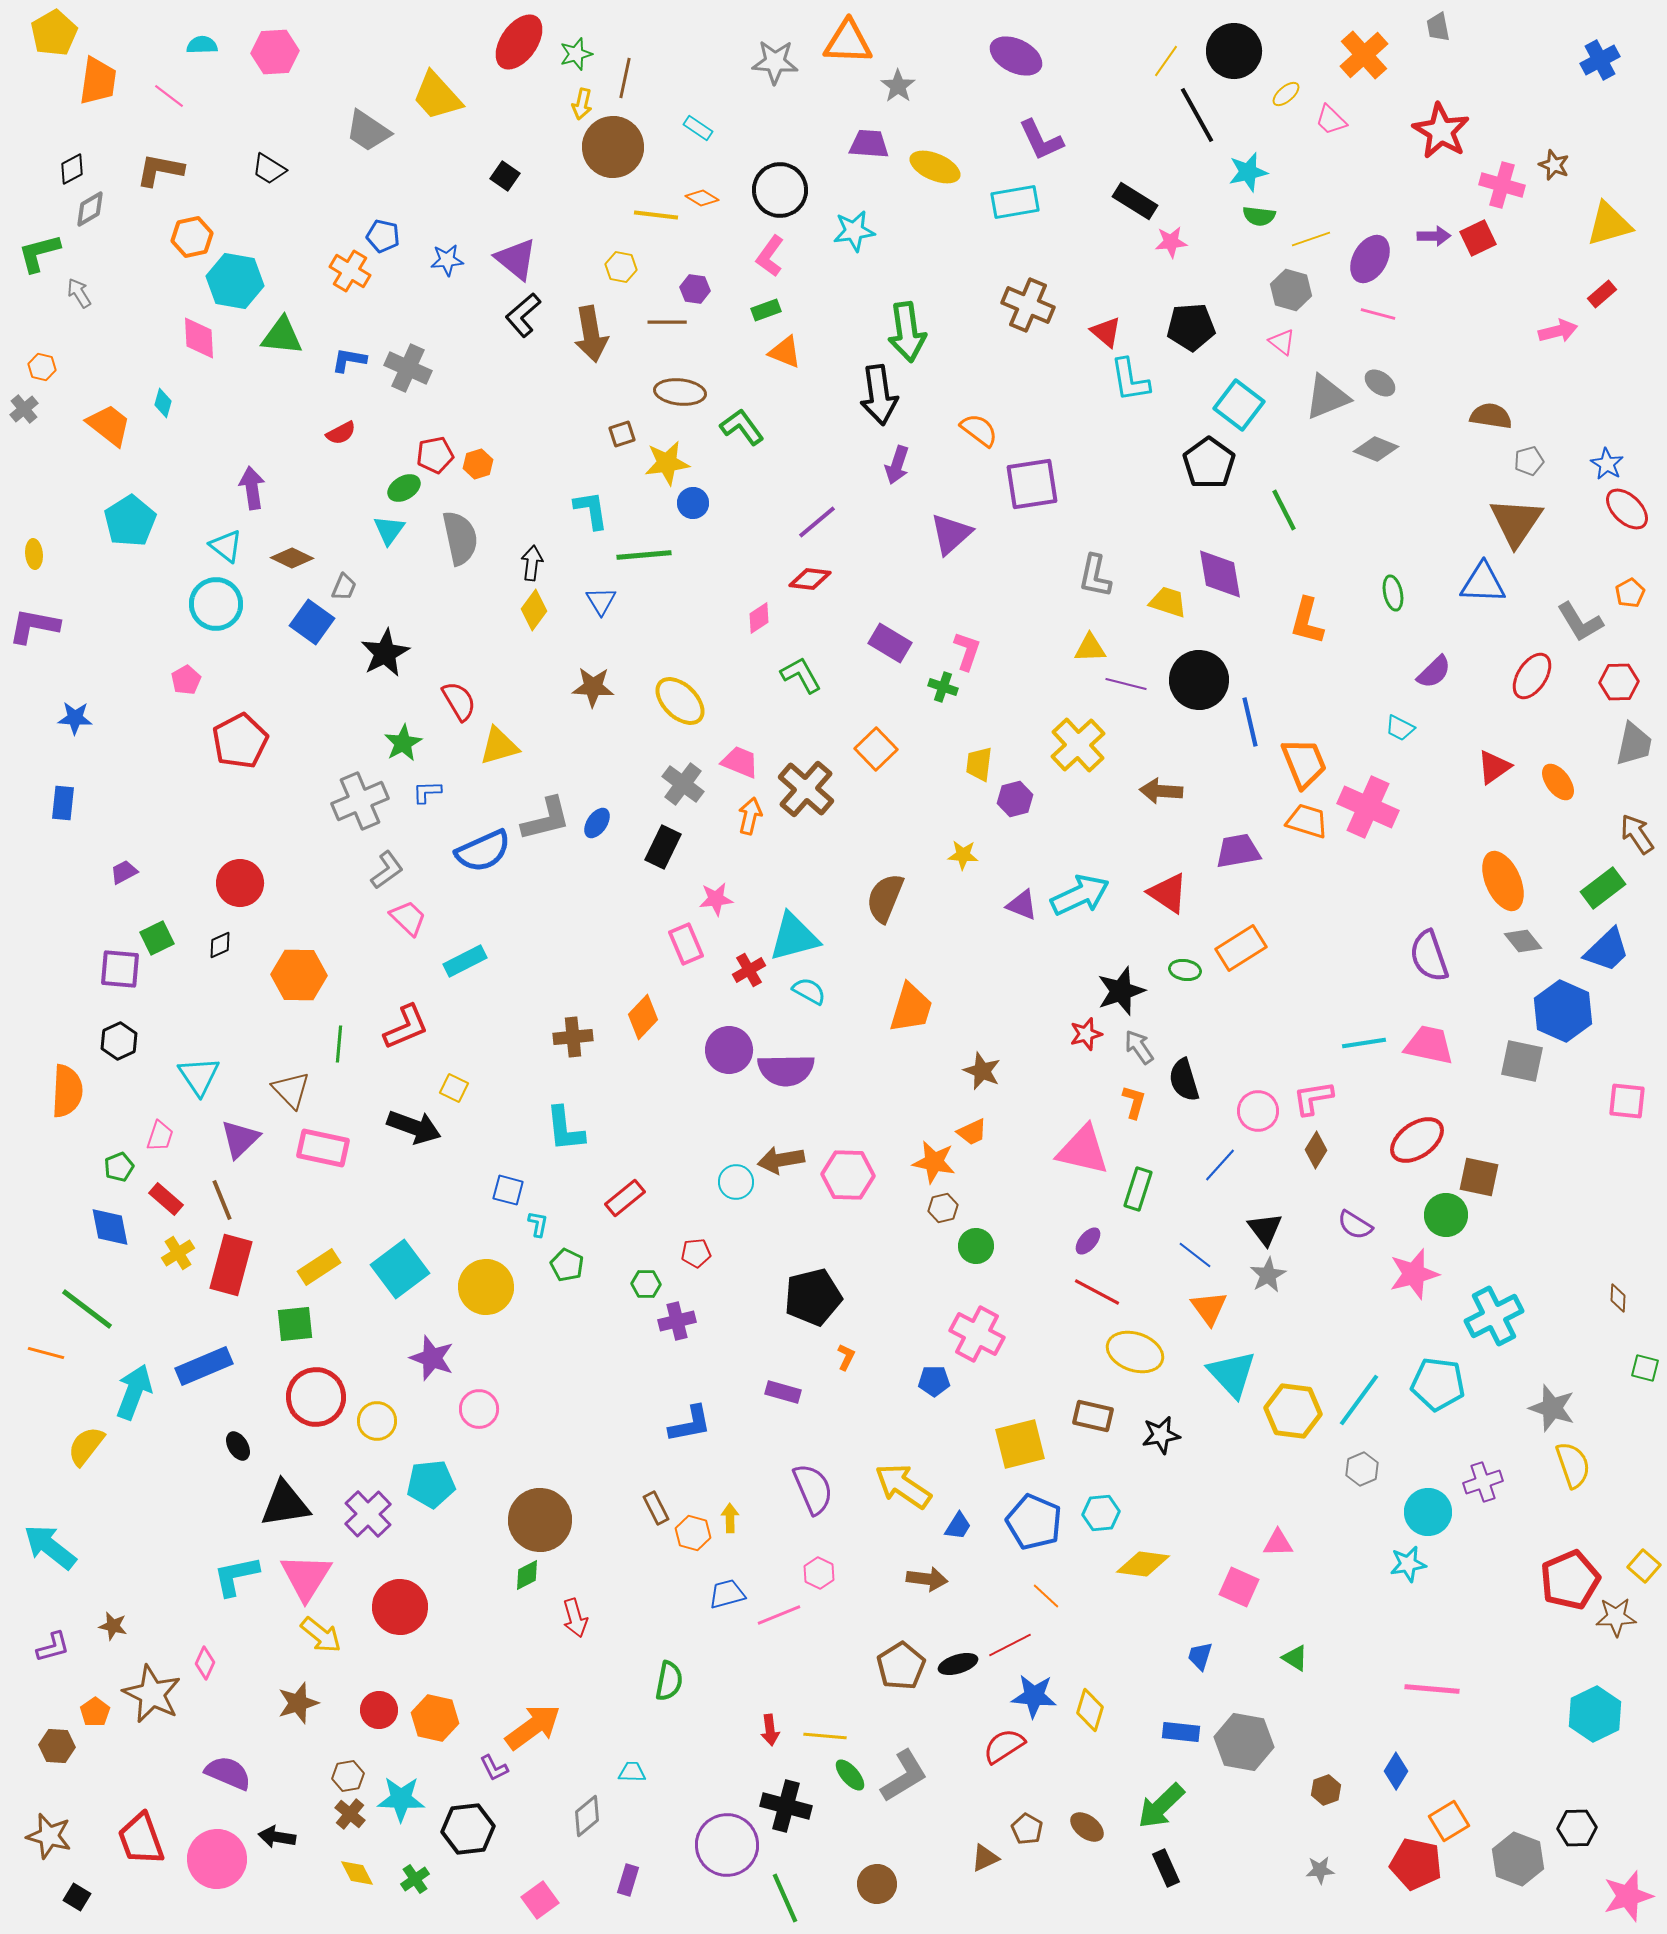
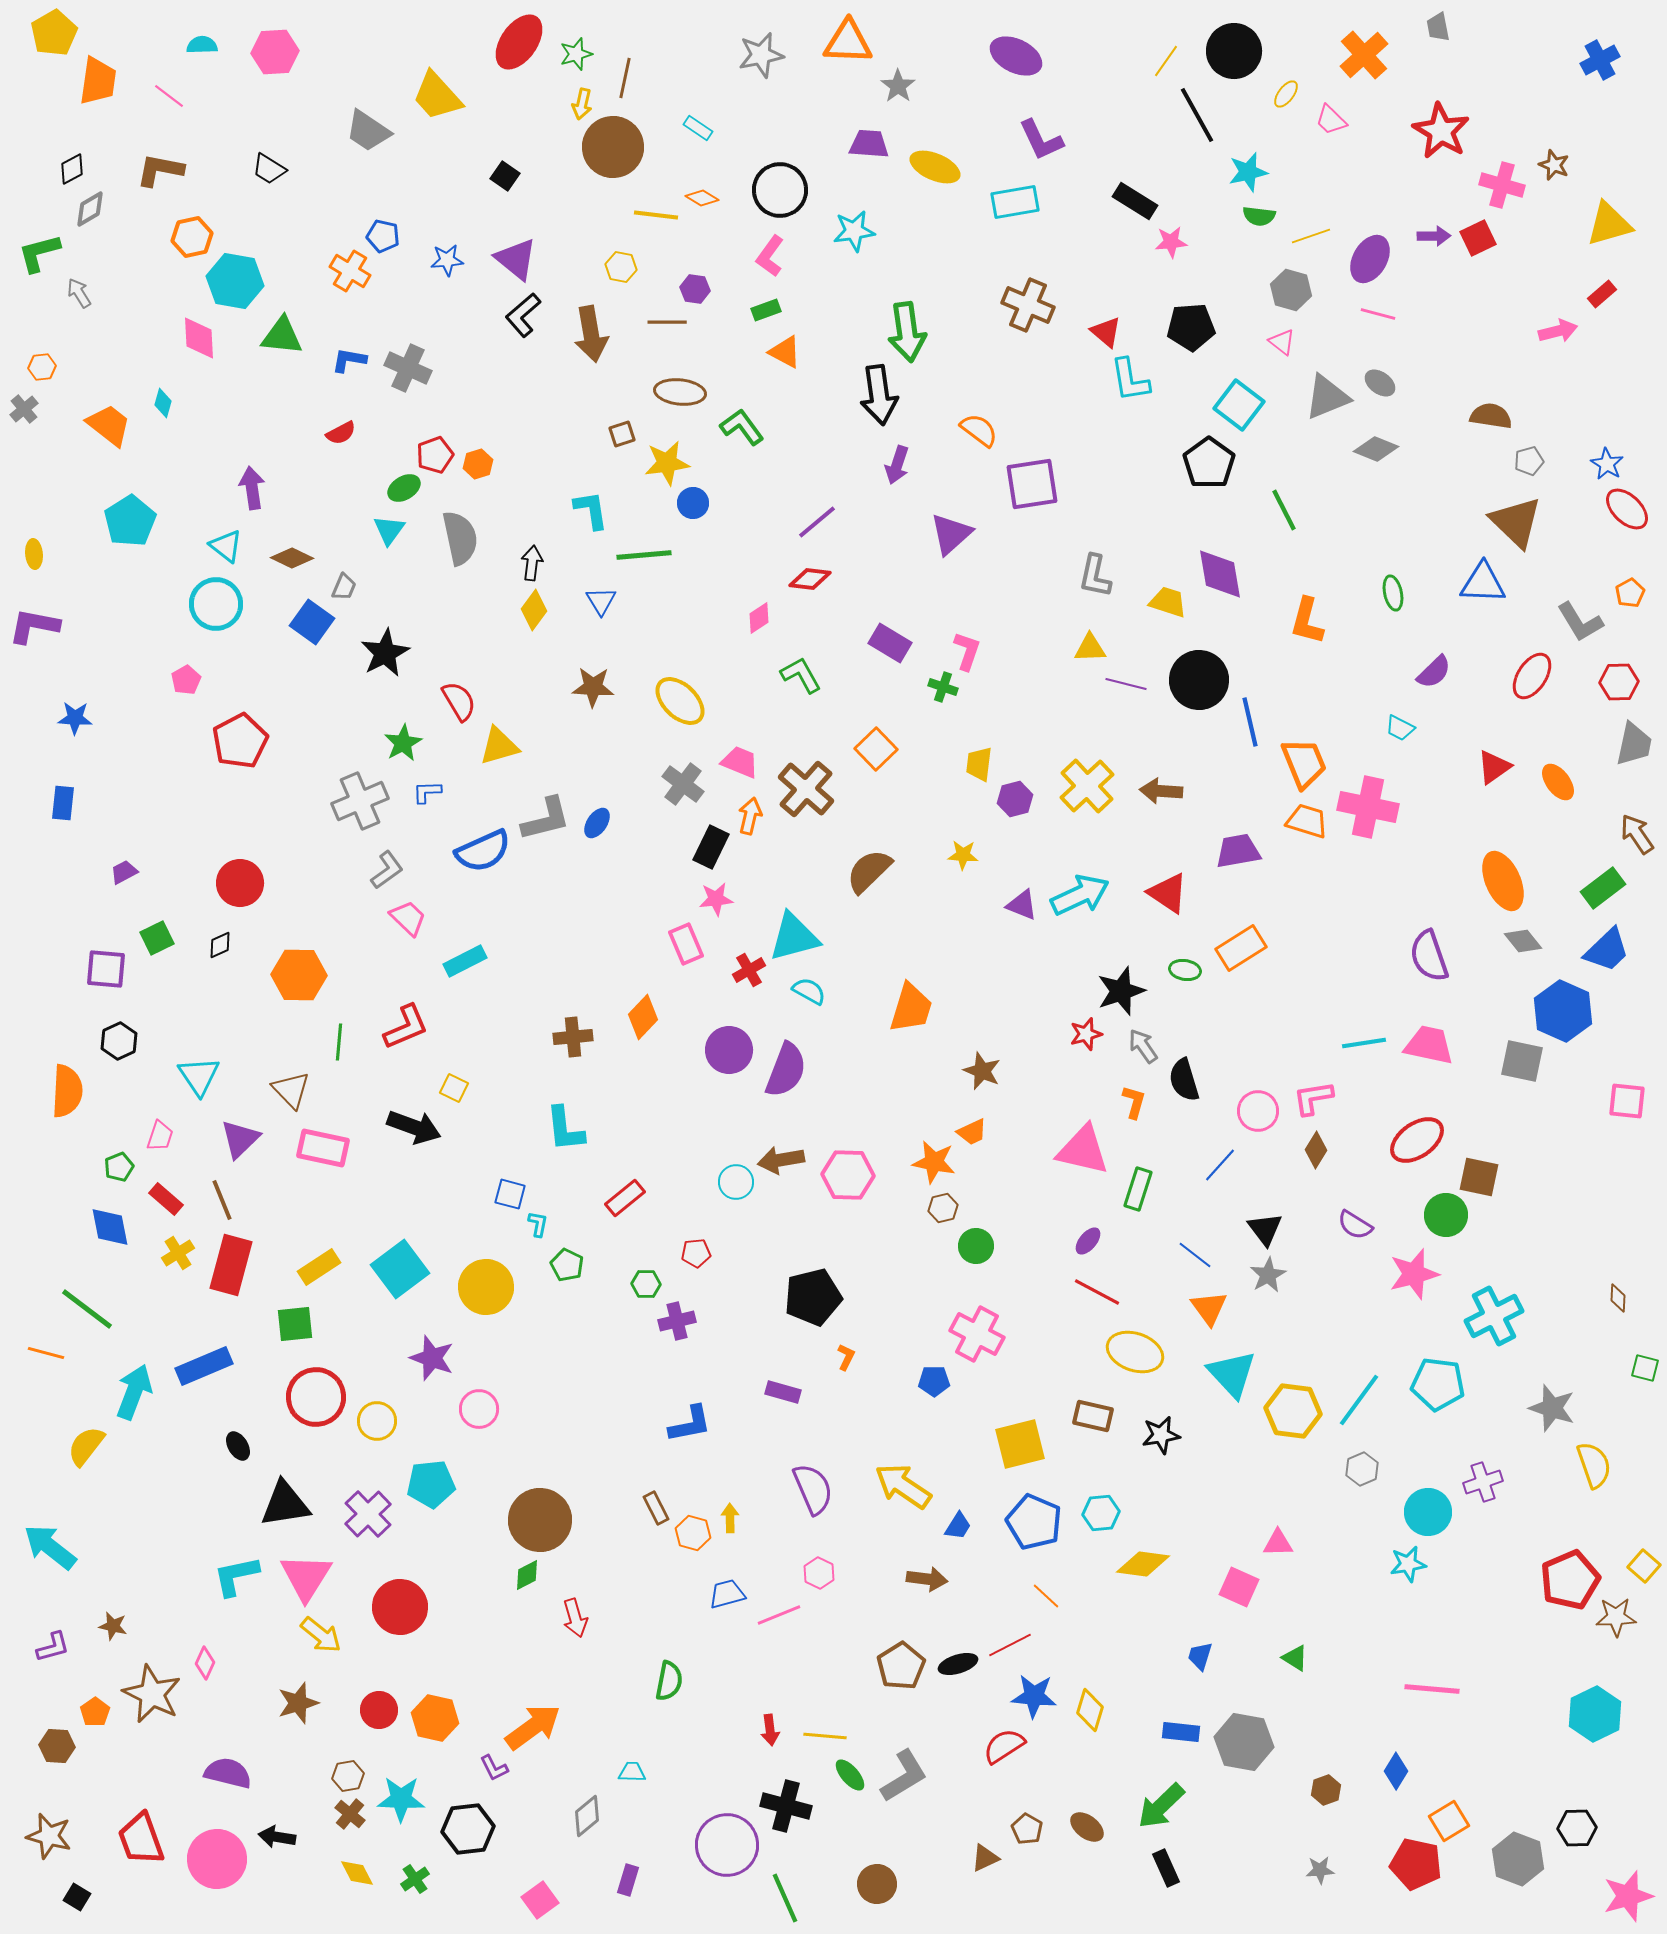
gray star at (775, 62): moved 14 px left, 7 px up; rotated 15 degrees counterclockwise
yellow ellipse at (1286, 94): rotated 12 degrees counterclockwise
yellow line at (1311, 239): moved 3 px up
orange triangle at (785, 352): rotated 6 degrees clockwise
orange hexagon at (42, 367): rotated 20 degrees counterclockwise
red pentagon at (435, 455): rotated 9 degrees counterclockwise
brown triangle at (1516, 522): rotated 20 degrees counterclockwise
yellow cross at (1078, 745): moved 9 px right, 41 px down
pink cross at (1368, 807): rotated 12 degrees counterclockwise
black rectangle at (663, 847): moved 48 px right
brown semicircle at (885, 898): moved 16 px left, 27 px up; rotated 24 degrees clockwise
purple square at (120, 969): moved 14 px left
green line at (339, 1044): moved 2 px up
gray arrow at (1139, 1047): moved 4 px right, 1 px up
purple semicircle at (786, 1070): rotated 68 degrees counterclockwise
blue square at (508, 1190): moved 2 px right, 4 px down
yellow semicircle at (1573, 1465): moved 21 px right
purple semicircle at (228, 1773): rotated 9 degrees counterclockwise
